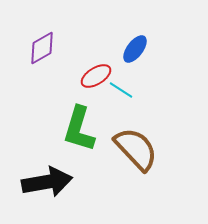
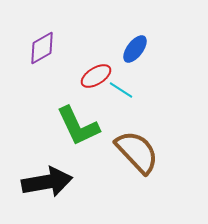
green L-shape: moved 1 px left, 3 px up; rotated 42 degrees counterclockwise
brown semicircle: moved 1 px right, 3 px down
